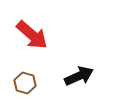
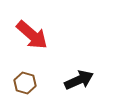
black arrow: moved 4 px down
